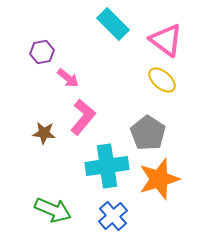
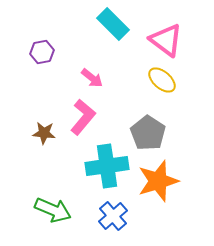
pink arrow: moved 24 px right
orange star: moved 1 px left, 2 px down
